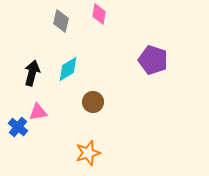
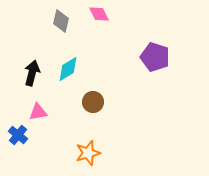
pink diamond: rotated 35 degrees counterclockwise
purple pentagon: moved 2 px right, 3 px up
blue cross: moved 8 px down
